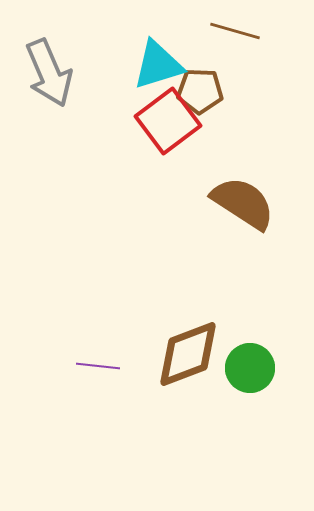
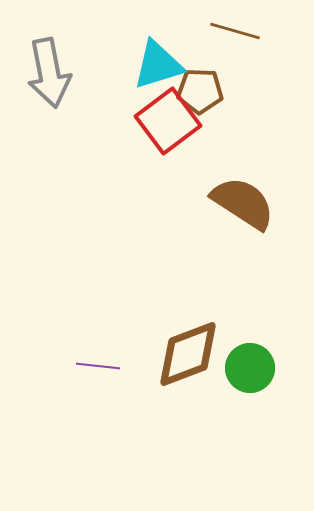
gray arrow: rotated 12 degrees clockwise
